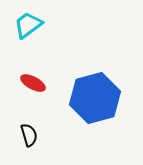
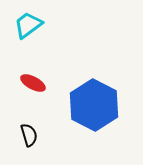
blue hexagon: moved 1 px left, 7 px down; rotated 18 degrees counterclockwise
